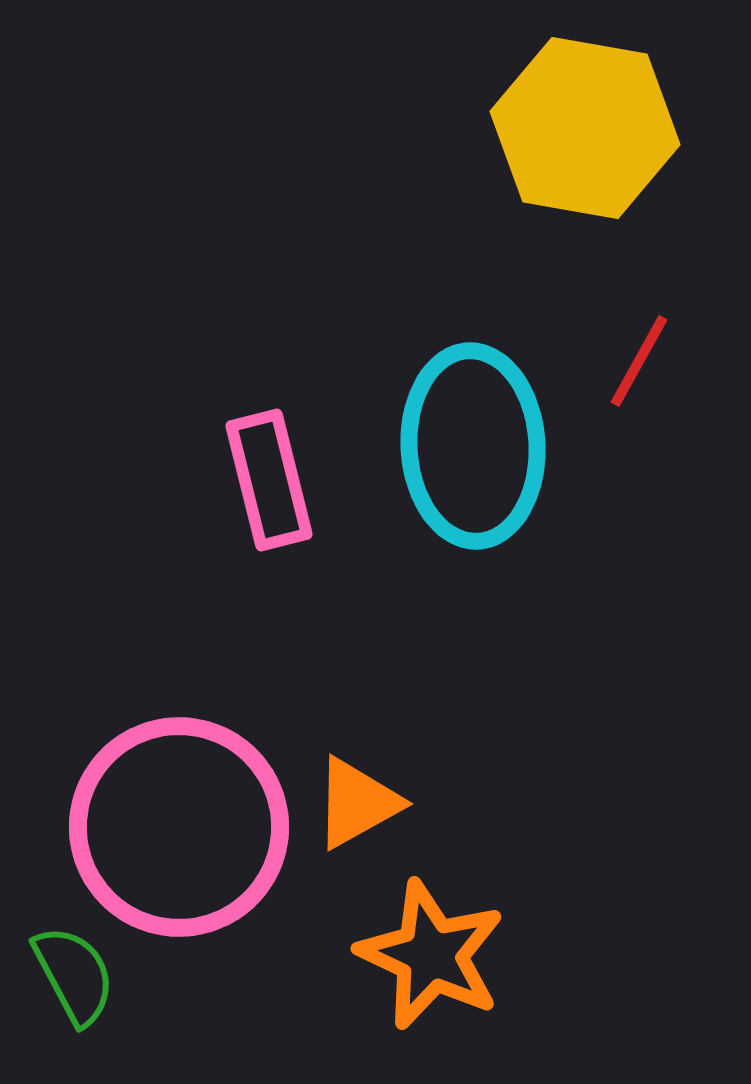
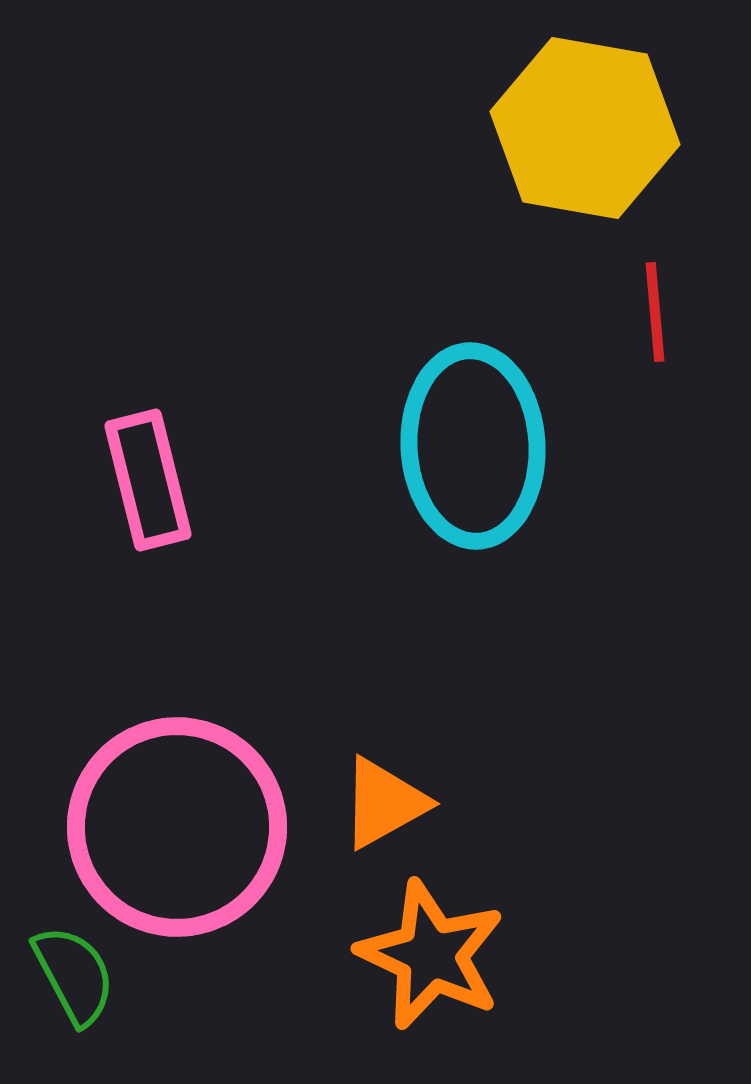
red line: moved 16 px right, 49 px up; rotated 34 degrees counterclockwise
pink rectangle: moved 121 px left
orange triangle: moved 27 px right
pink circle: moved 2 px left
